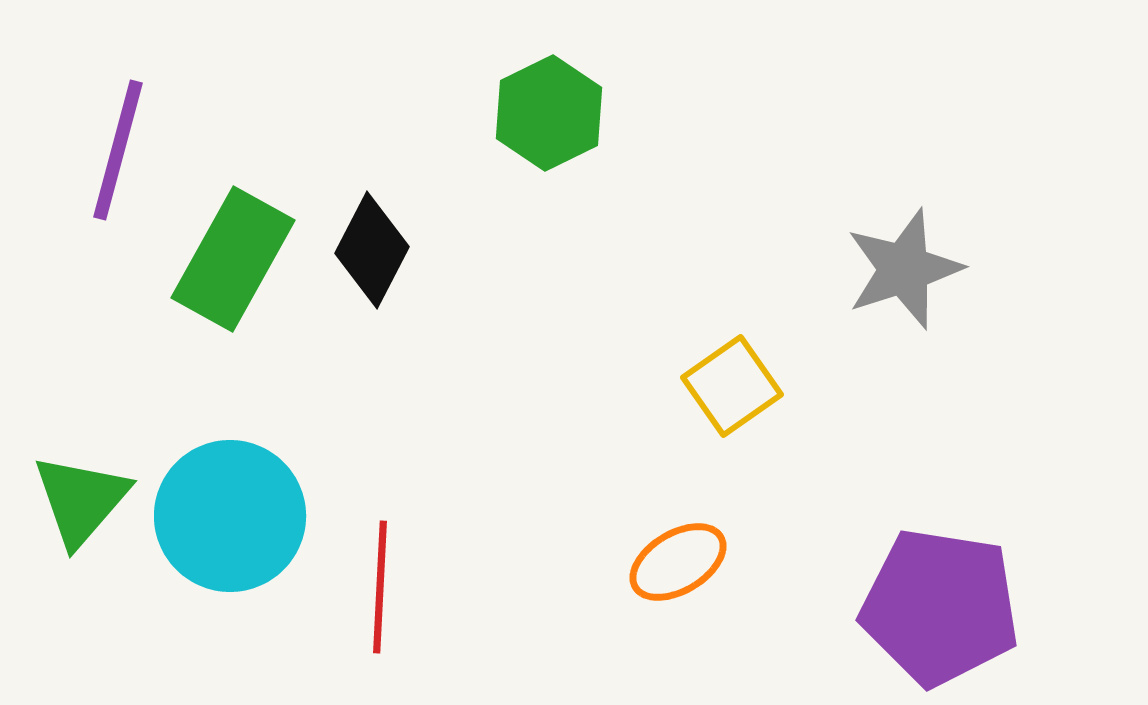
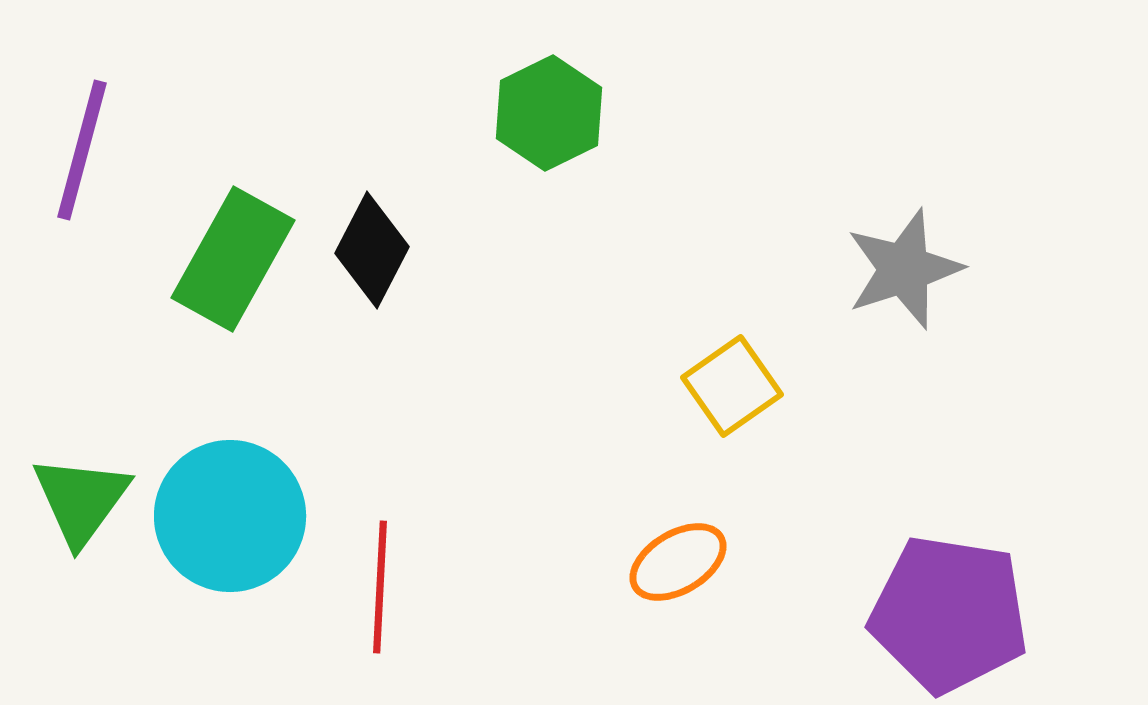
purple line: moved 36 px left
green triangle: rotated 5 degrees counterclockwise
purple pentagon: moved 9 px right, 7 px down
